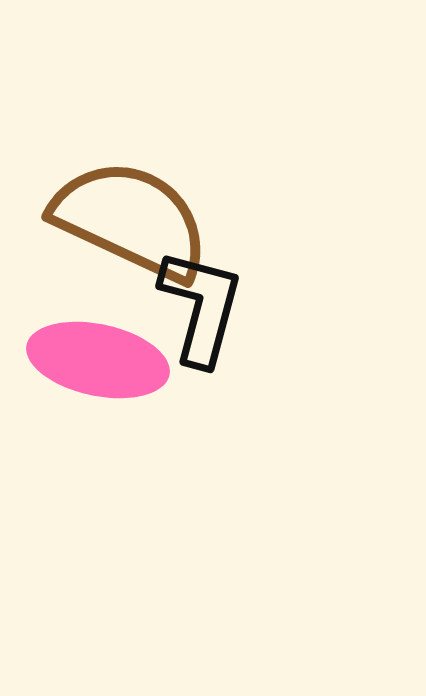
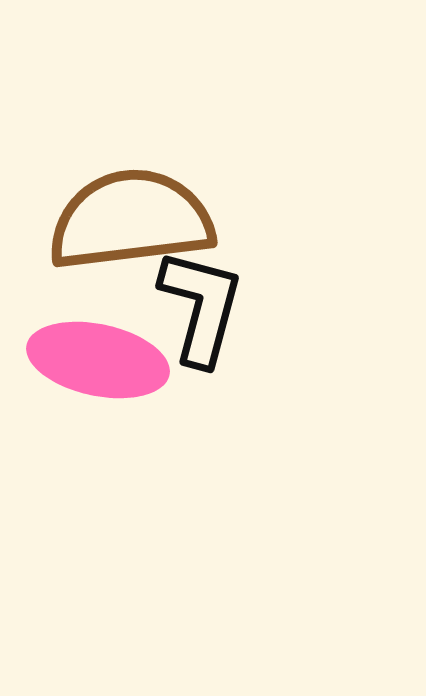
brown semicircle: rotated 32 degrees counterclockwise
